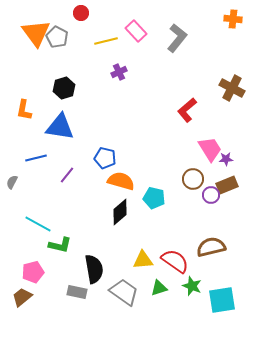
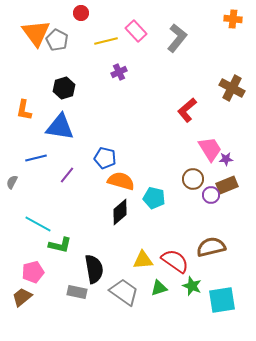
gray pentagon: moved 3 px down
